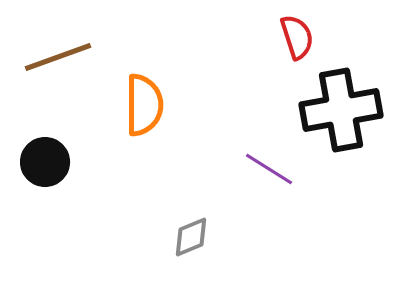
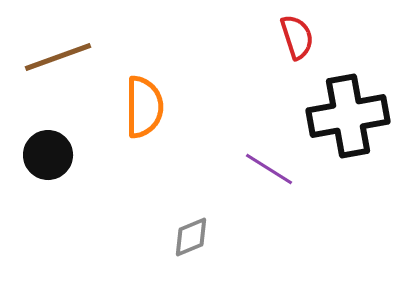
orange semicircle: moved 2 px down
black cross: moved 7 px right, 6 px down
black circle: moved 3 px right, 7 px up
